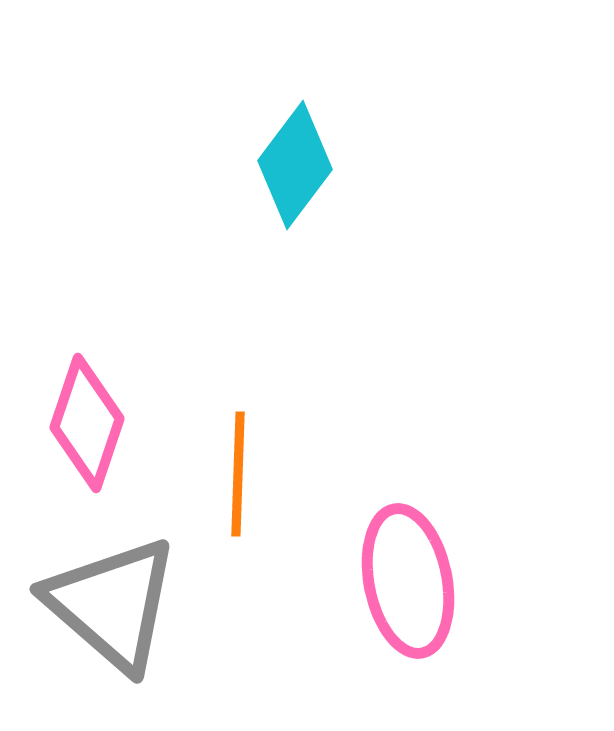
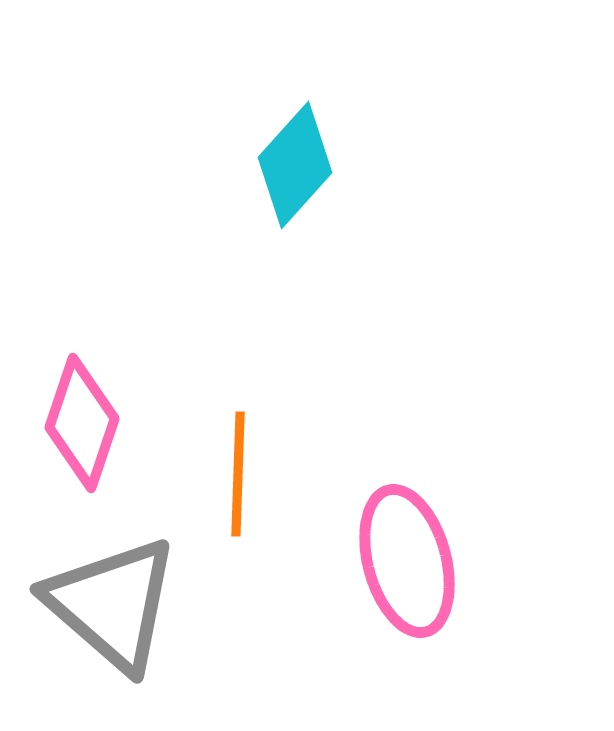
cyan diamond: rotated 5 degrees clockwise
pink diamond: moved 5 px left
pink ellipse: moved 1 px left, 20 px up; rotated 4 degrees counterclockwise
